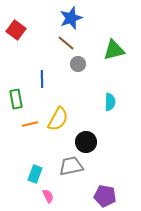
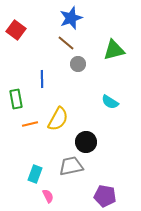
cyan semicircle: rotated 120 degrees clockwise
